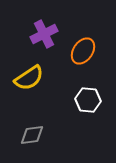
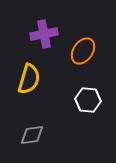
purple cross: rotated 16 degrees clockwise
yellow semicircle: moved 1 px down; rotated 40 degrees counterclockwise
